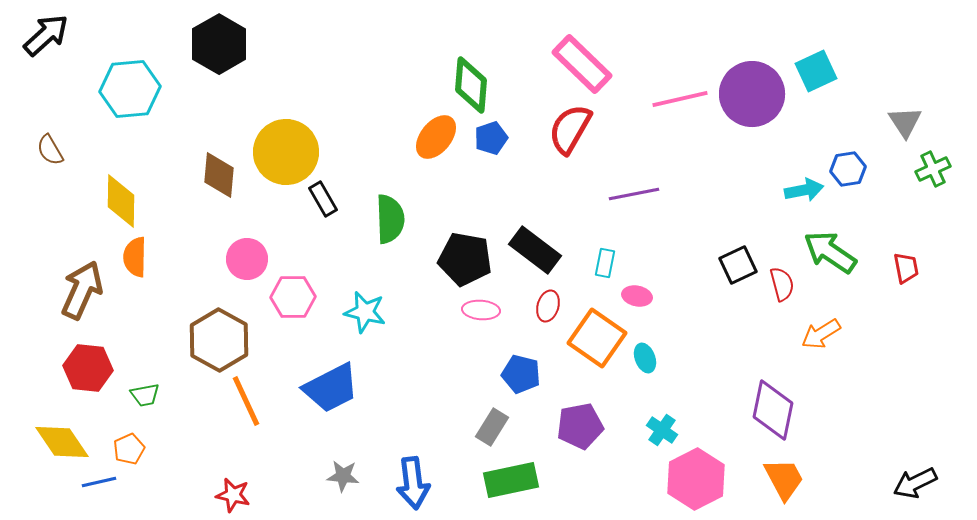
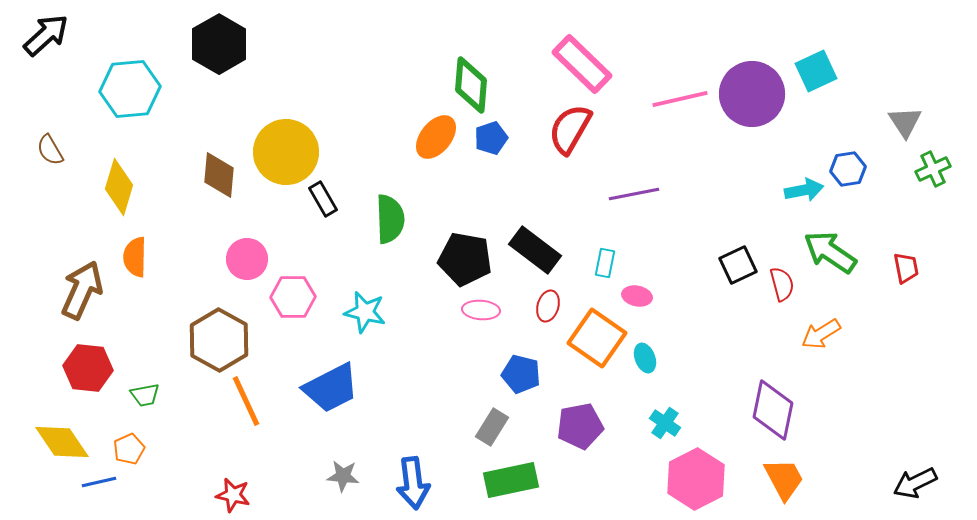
yellow diamond at (121, 201): moved 2 px left, 14 px up; rotated 16 degrees clockwise
cyan cross at (662, 430): moved 3 px right, 7 px up
